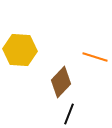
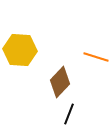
orange line: moved 1 px right
brown diamond: moved 1 px left
